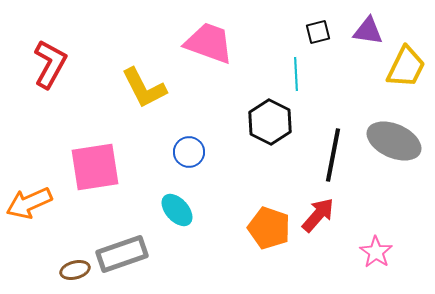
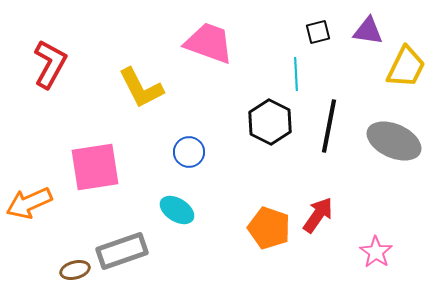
yellow L-shape: moved 3 px left
black line: moved 4 px left, 29 px up
cyan ellipse: rotated 16 degrees counterclockwise
red arrow: rotated 6 degrees counterclockwise
gray rectangle: moved 3 px up
